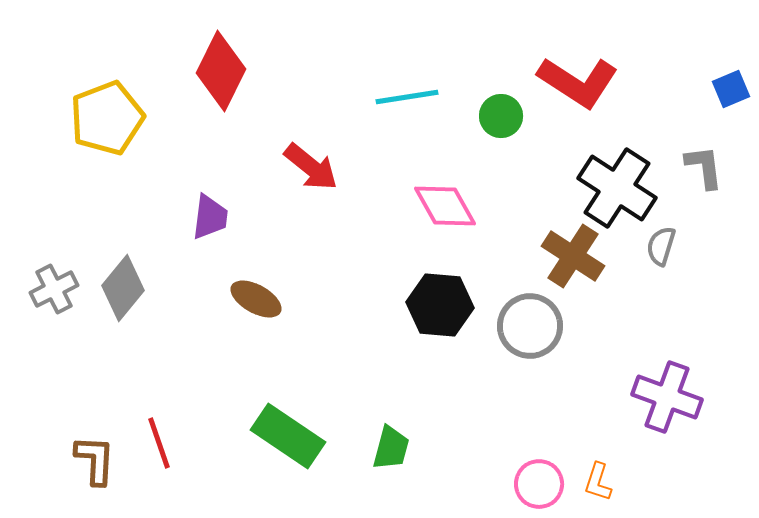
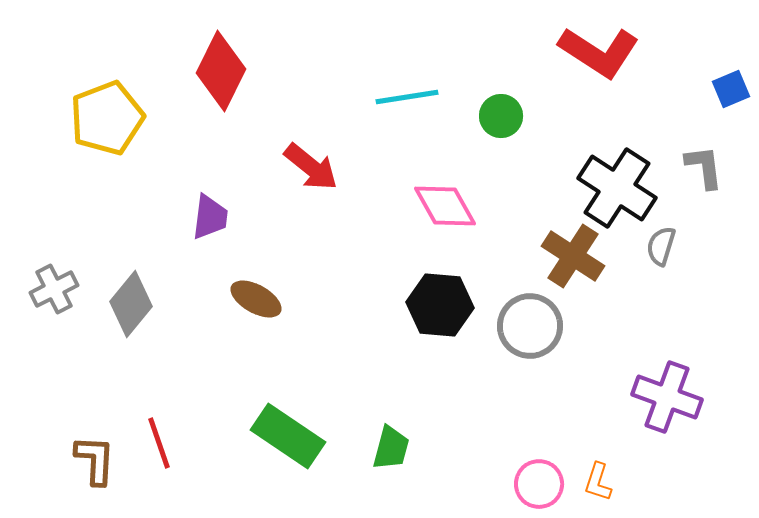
red L-shape: moved 21 px right, 30 px up
gray diamond: moved 8 px right, 16 px down
